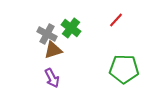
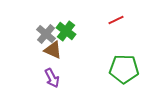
red line: rotated 21 degrees clockwise
green cross: moved 5 px left, 3 px down
gray cross: moved 1 px left; rotated 12 degrees clockwise
brown triangle: rotated 42 degrees clockwise
